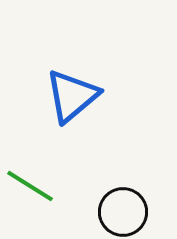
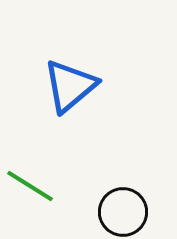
blue triangle: moved 2 px left, 10 px up
